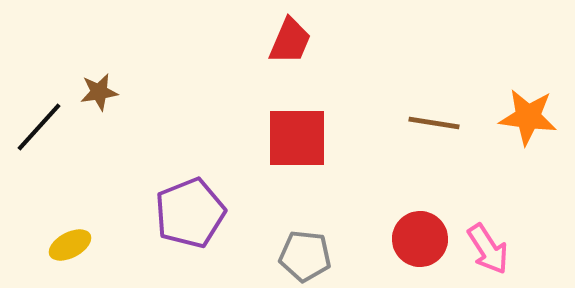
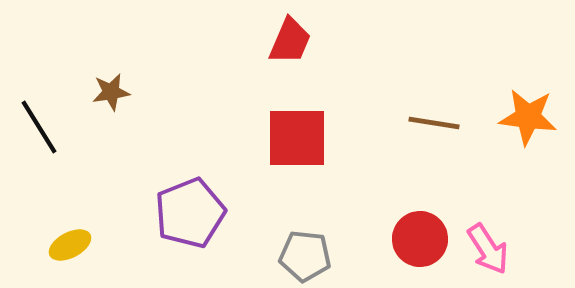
brown star: moved 12 px right
black line: rotated 74 degrees counterclockwise
